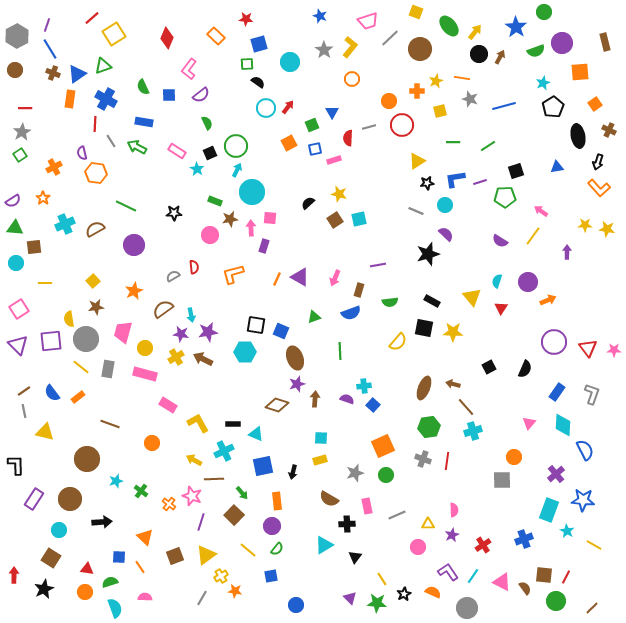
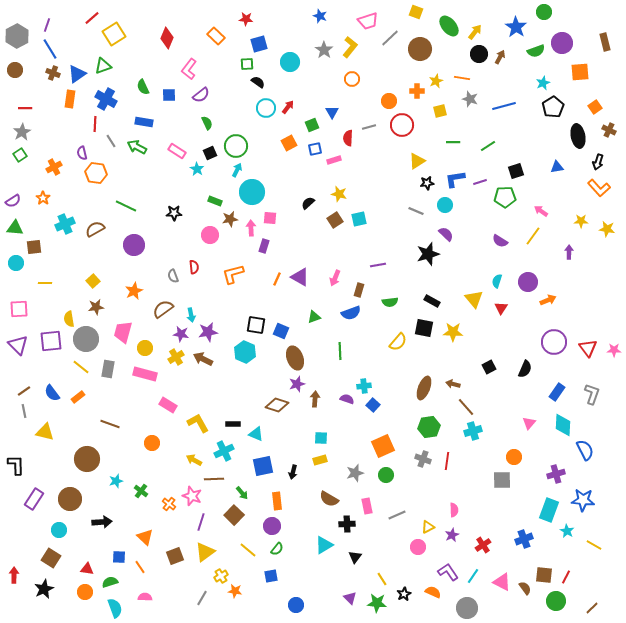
orange square at (595, 104): moved 3 px down
yellow star at (585, 225): moved 4 px left, 4 px up
purple arrow at (567, 252): moved 2 px right
gray semicircle at (173, 276): rotated 80 degrees counterclockwise
yellow triangle at (472, 297): moved 2 px right, 2 px down
pink square at (19, 309): rotated 30 degrees clockwise
cyan hexagon at (245, 352): rotated 25 degrees clockwise
purple cross at (556, 474): rotated 24 degrees clockwise
yellow triangle at (428, 524): moved 3 px down; rotated 24 degrees counterclockwise
yellow triangle at (206, 555): moved 1 px left, 3 px up
